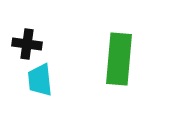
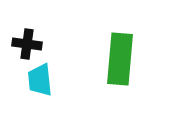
green rectangle: moved 1 px right
